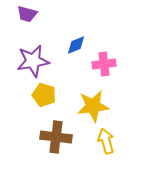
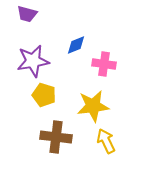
pink cross: rotated 15 degrees clockwise
yellow arrow: rotated 10 degrees counterclockwise
